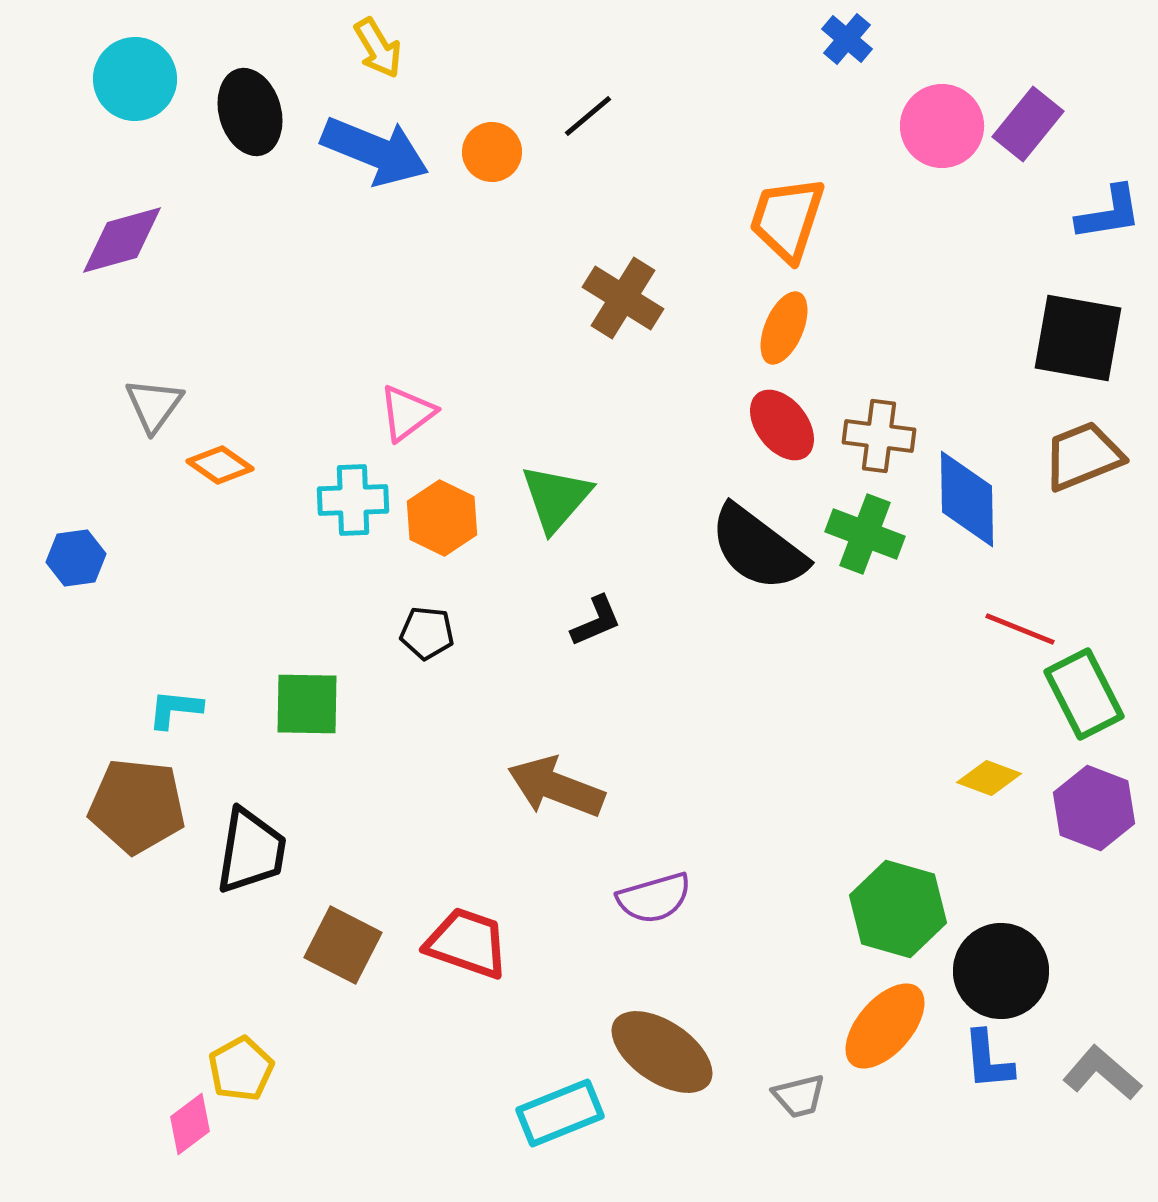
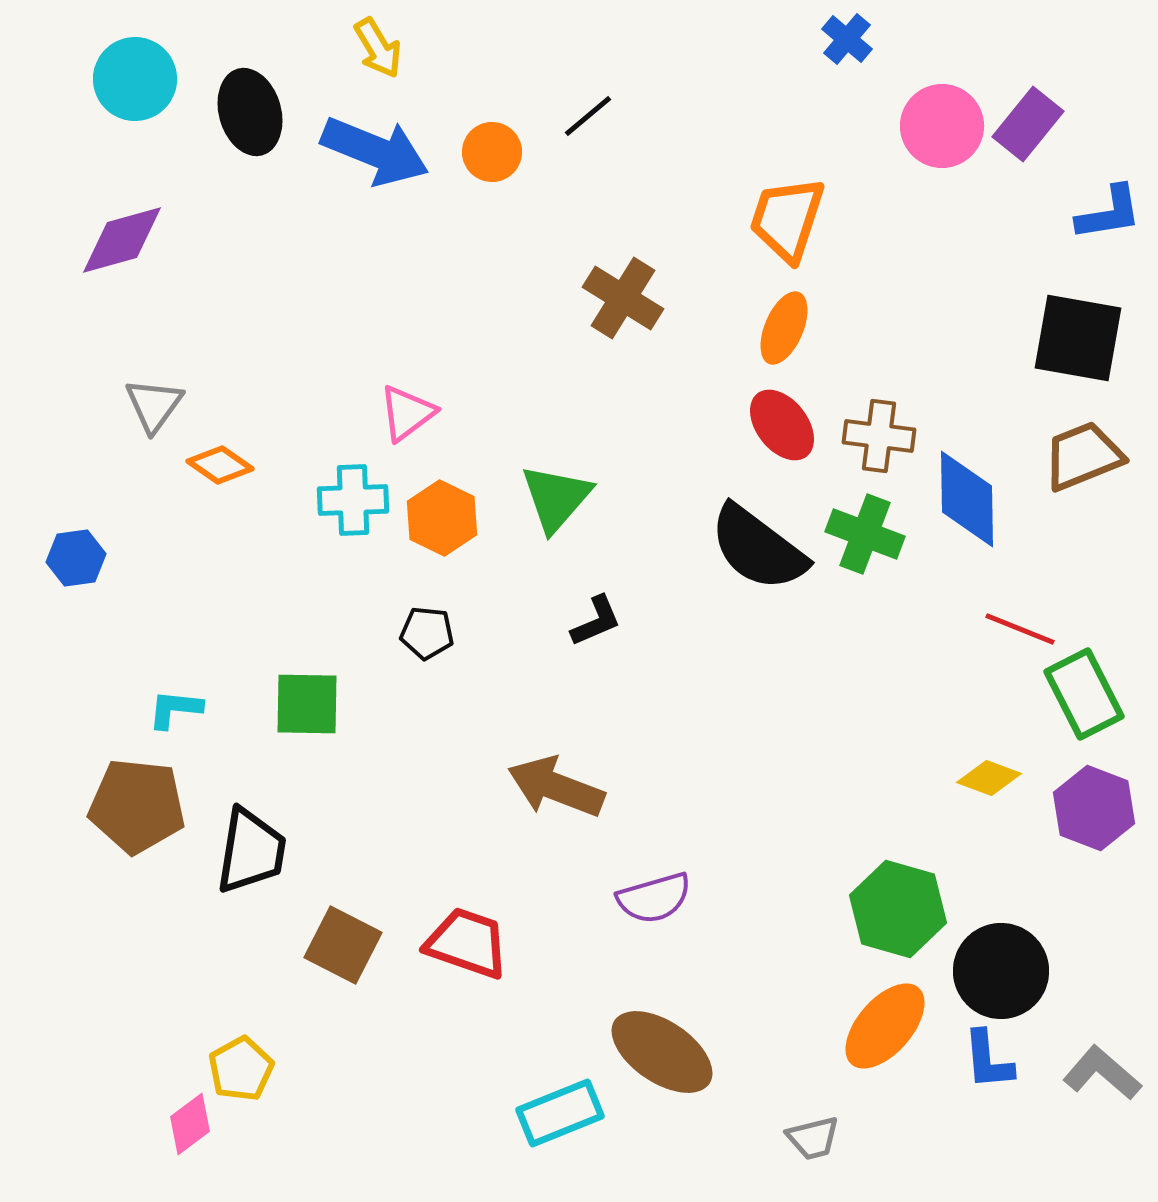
gray trapezoid at (799, 1096): moved 14 px right, 42 px down
